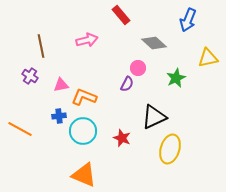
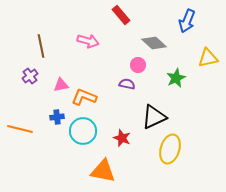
blue arrow: moved 1 px left, 1 px down
pink arrow: moved 1 px right, 1 px down; rotated 30 degrees clockwise
pink circle: moved 3 px up
purple cross: rotated 21 degrees clockwise
purple semicircle: rotated 105 degrees counterclockwise
blue cross: moved 2 px left, 1 px down
orange line: rotated 15 degrees counterclockwise
orange triangle: moved 19 px right, 4 px up; rotated 12 degrees counterclockwise
